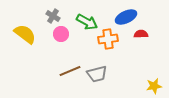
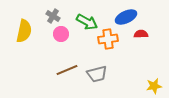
yellow semicircle: moved 1 px left, 3 px up; rotated 65 degrees clockwise
brown line: moved 3 px left, 1 px up
